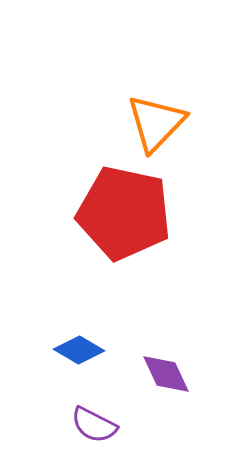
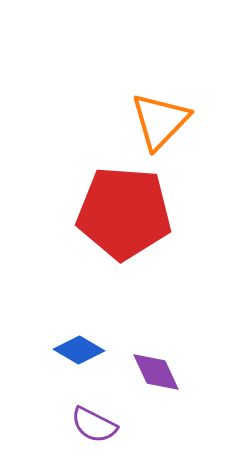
orange triangle: moved 4 px right, 2 px up
red pentagon: rotated 8 degrees counterclockwise
purple diamond: moved 10 px left, 2 px up
